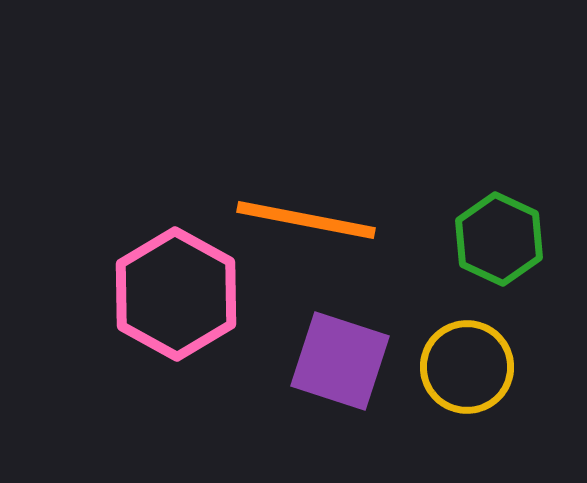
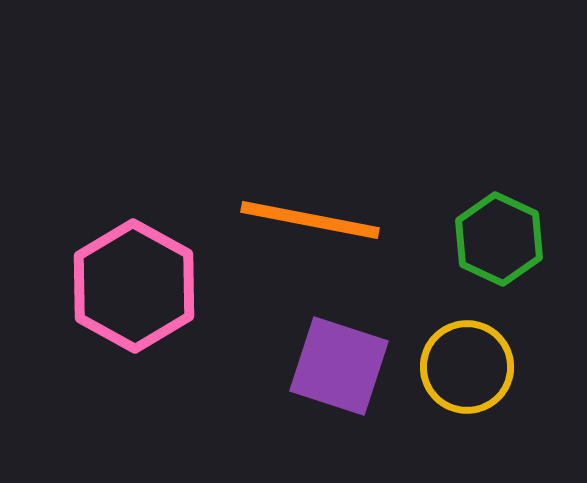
orange line: moved 4 px right
pink hexagon: moved 42 px left, 8 px up
purple square: moved 1 px left, 5 px down
